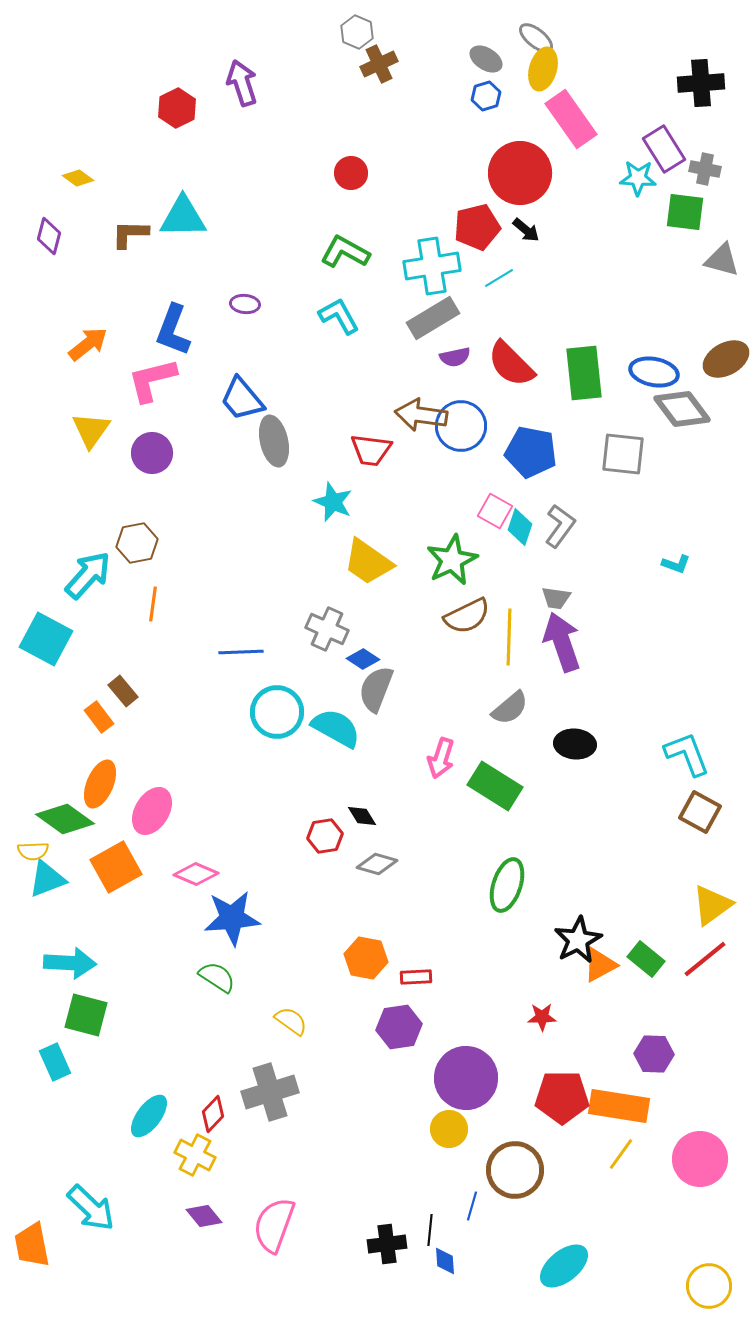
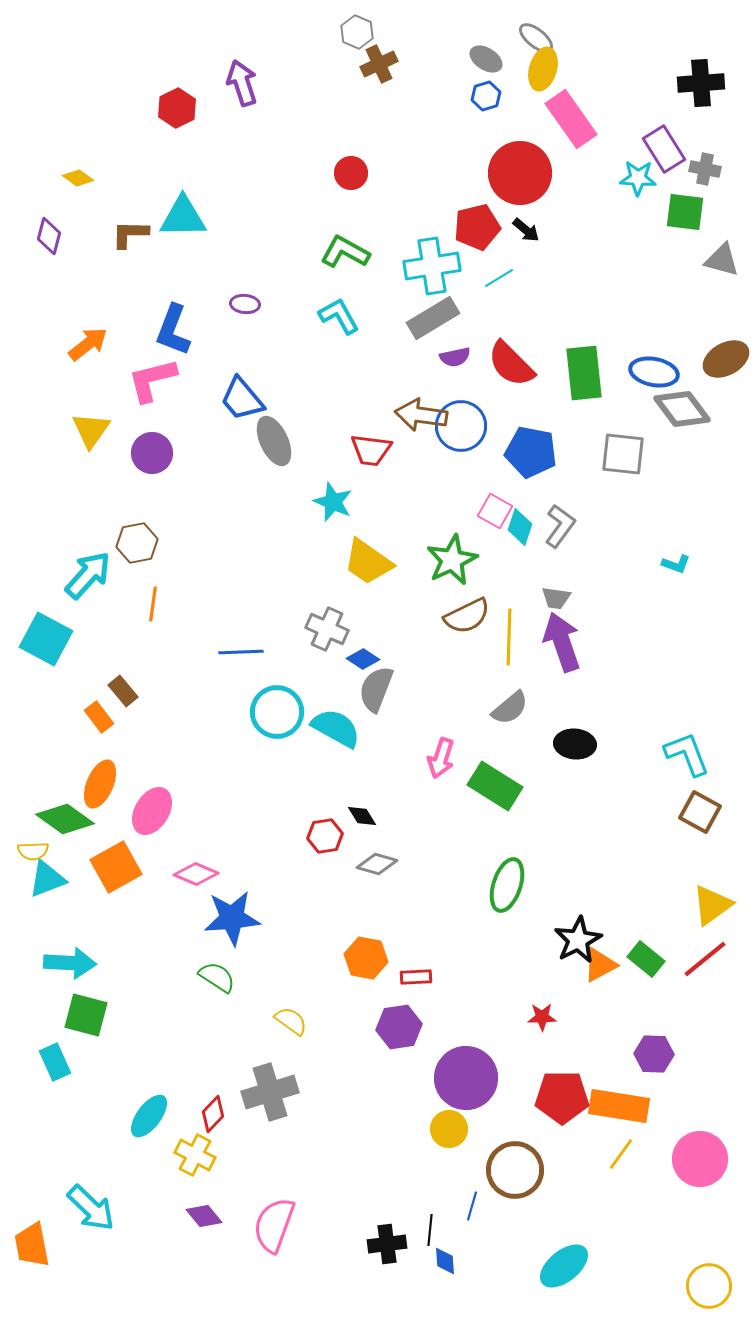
gray ellipse at (274, 441): rotated 12 degrees counterclockwise
